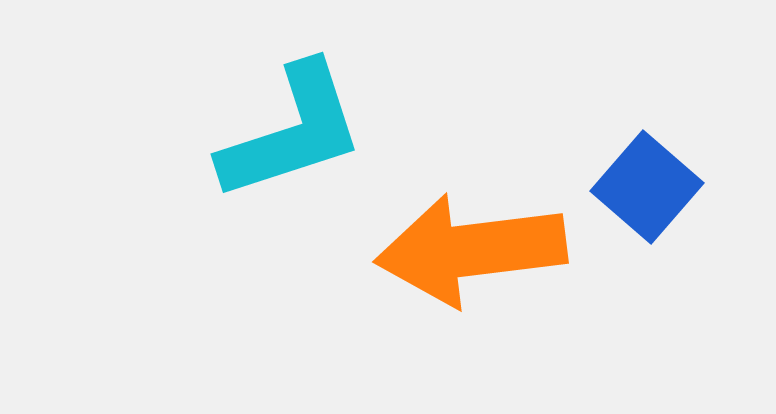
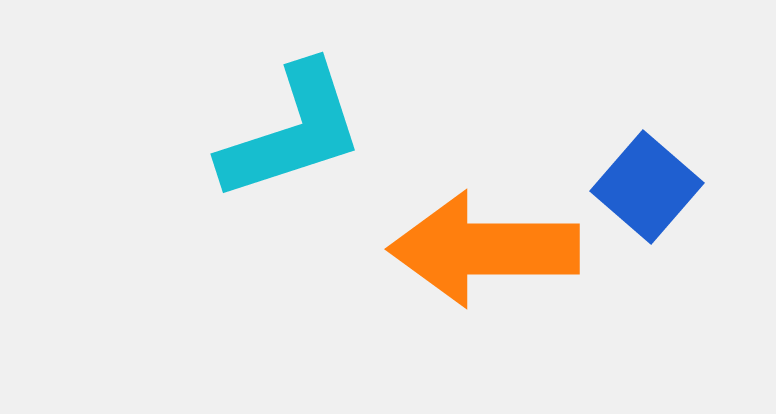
orange arrow: moved 13 px right, 1 px up; rotated 7 degrees clockwise
